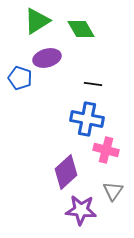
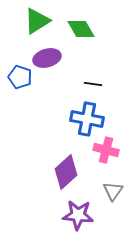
blue pentagon: moved 1 px up
purple star: moved 3 px left, 5 px down
